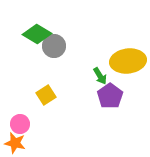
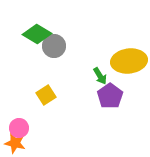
yellow ellipse: moved 1 px right
pink circle: moved 1 px left, 4 px down
